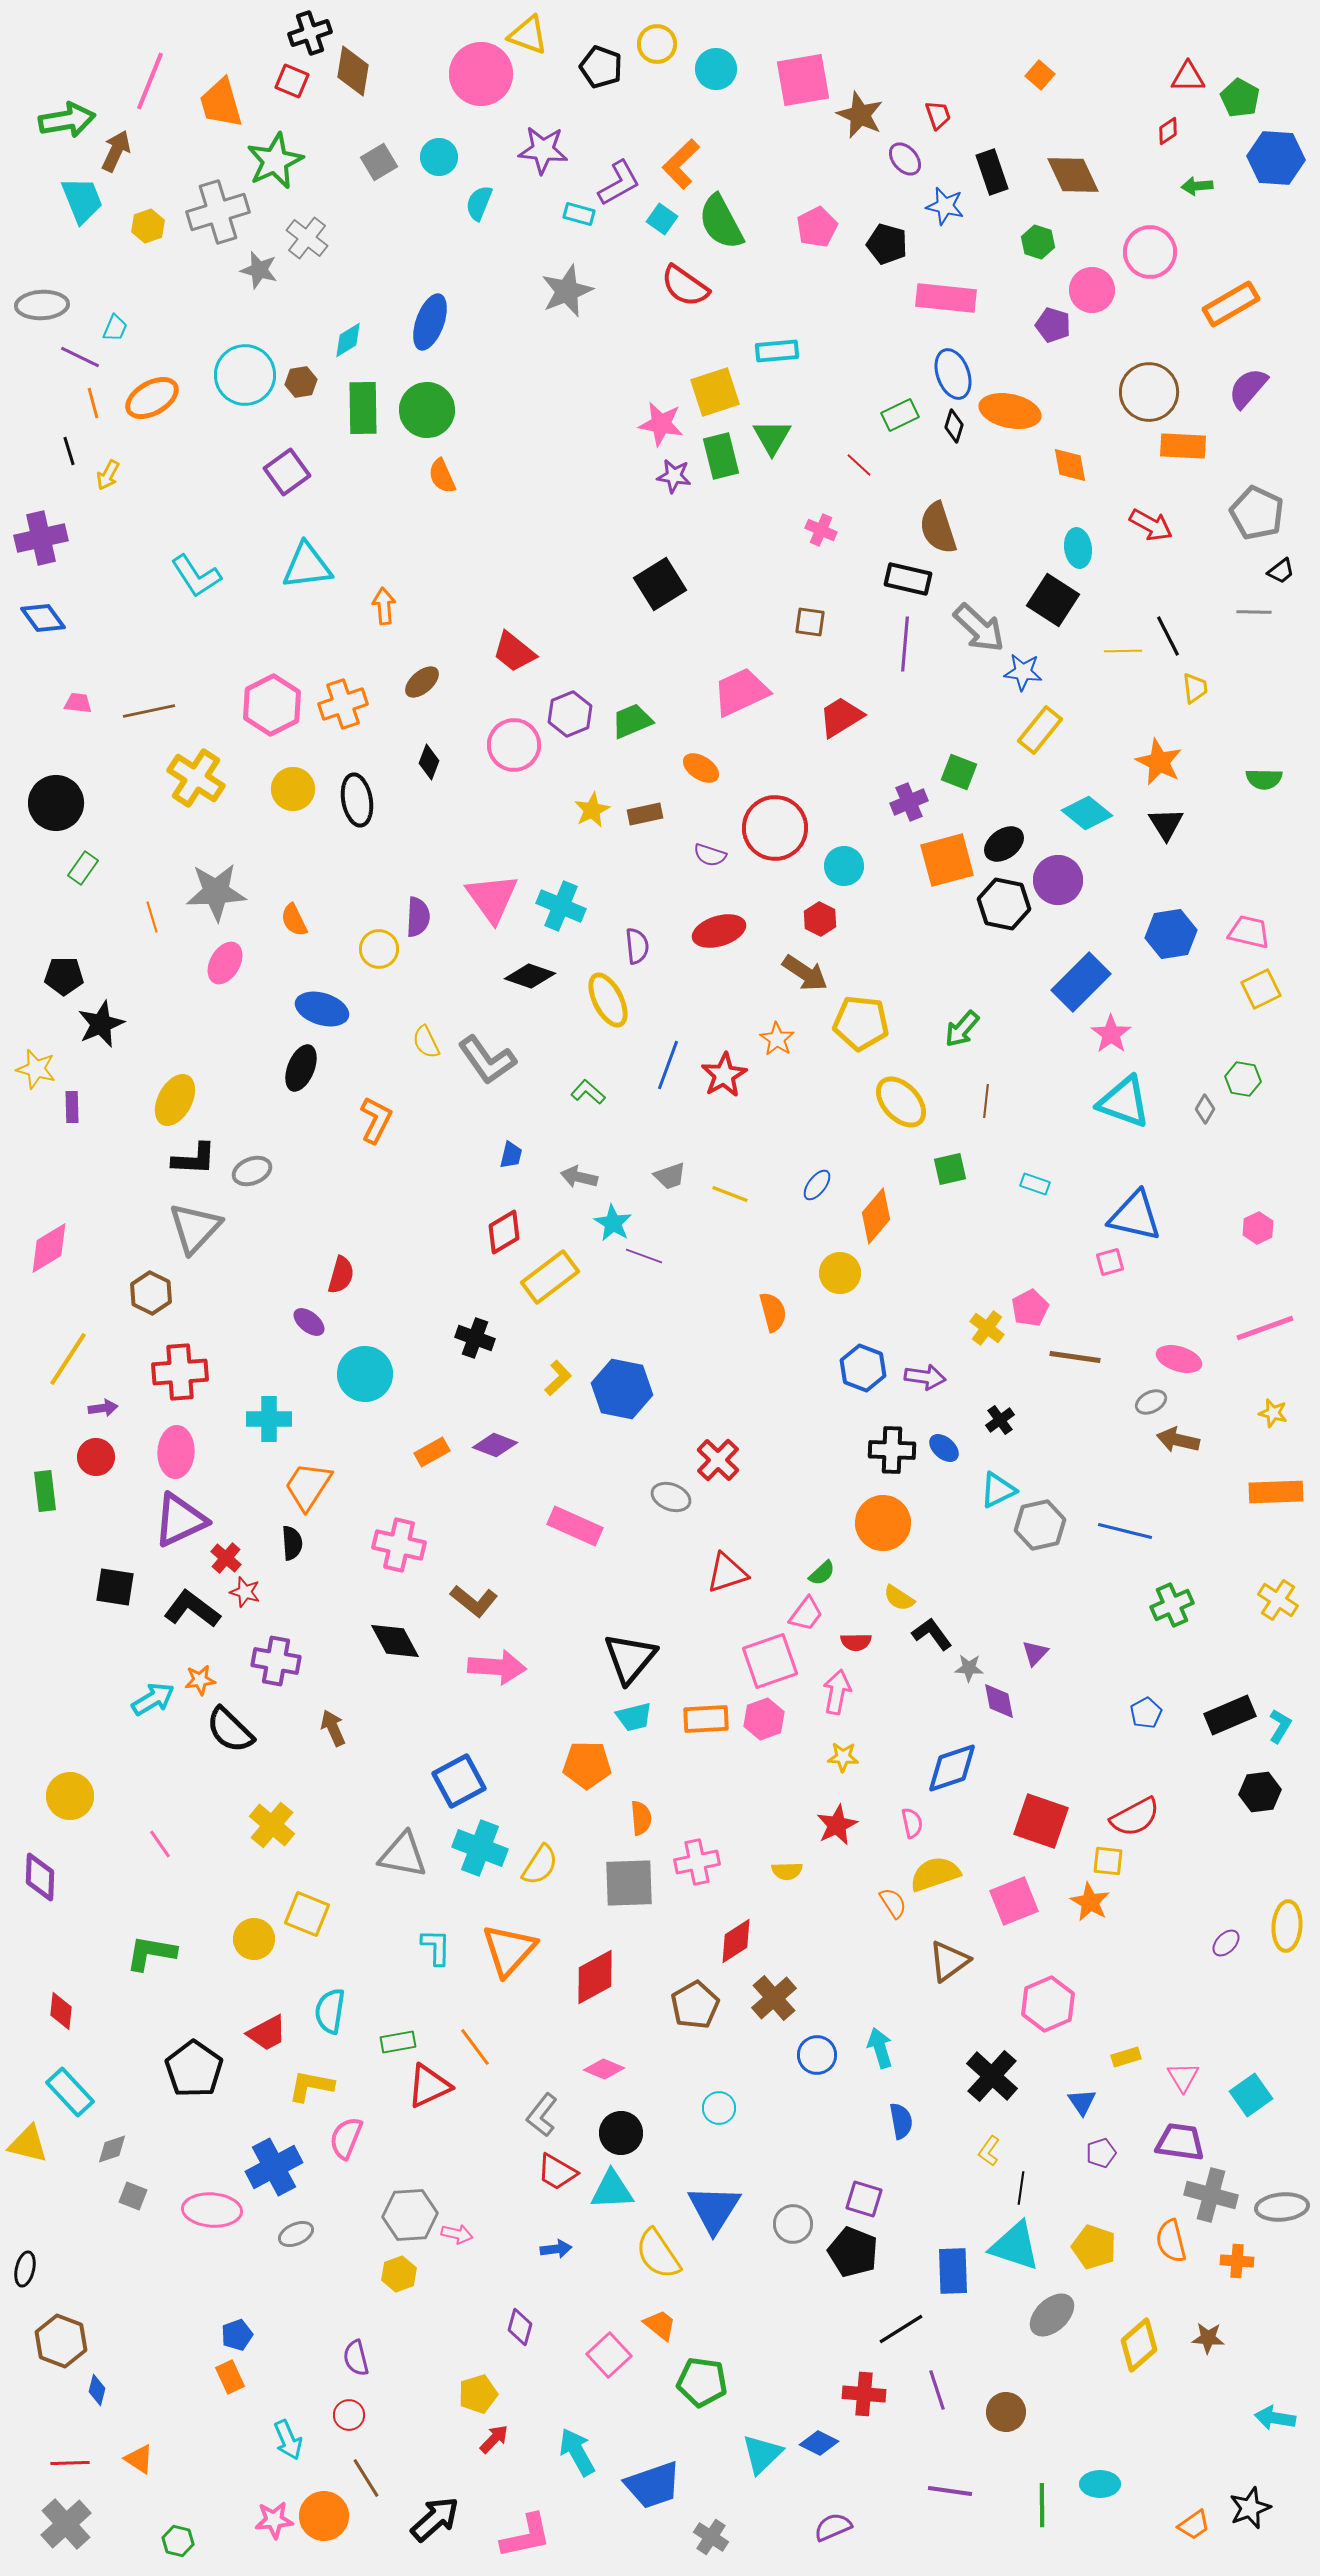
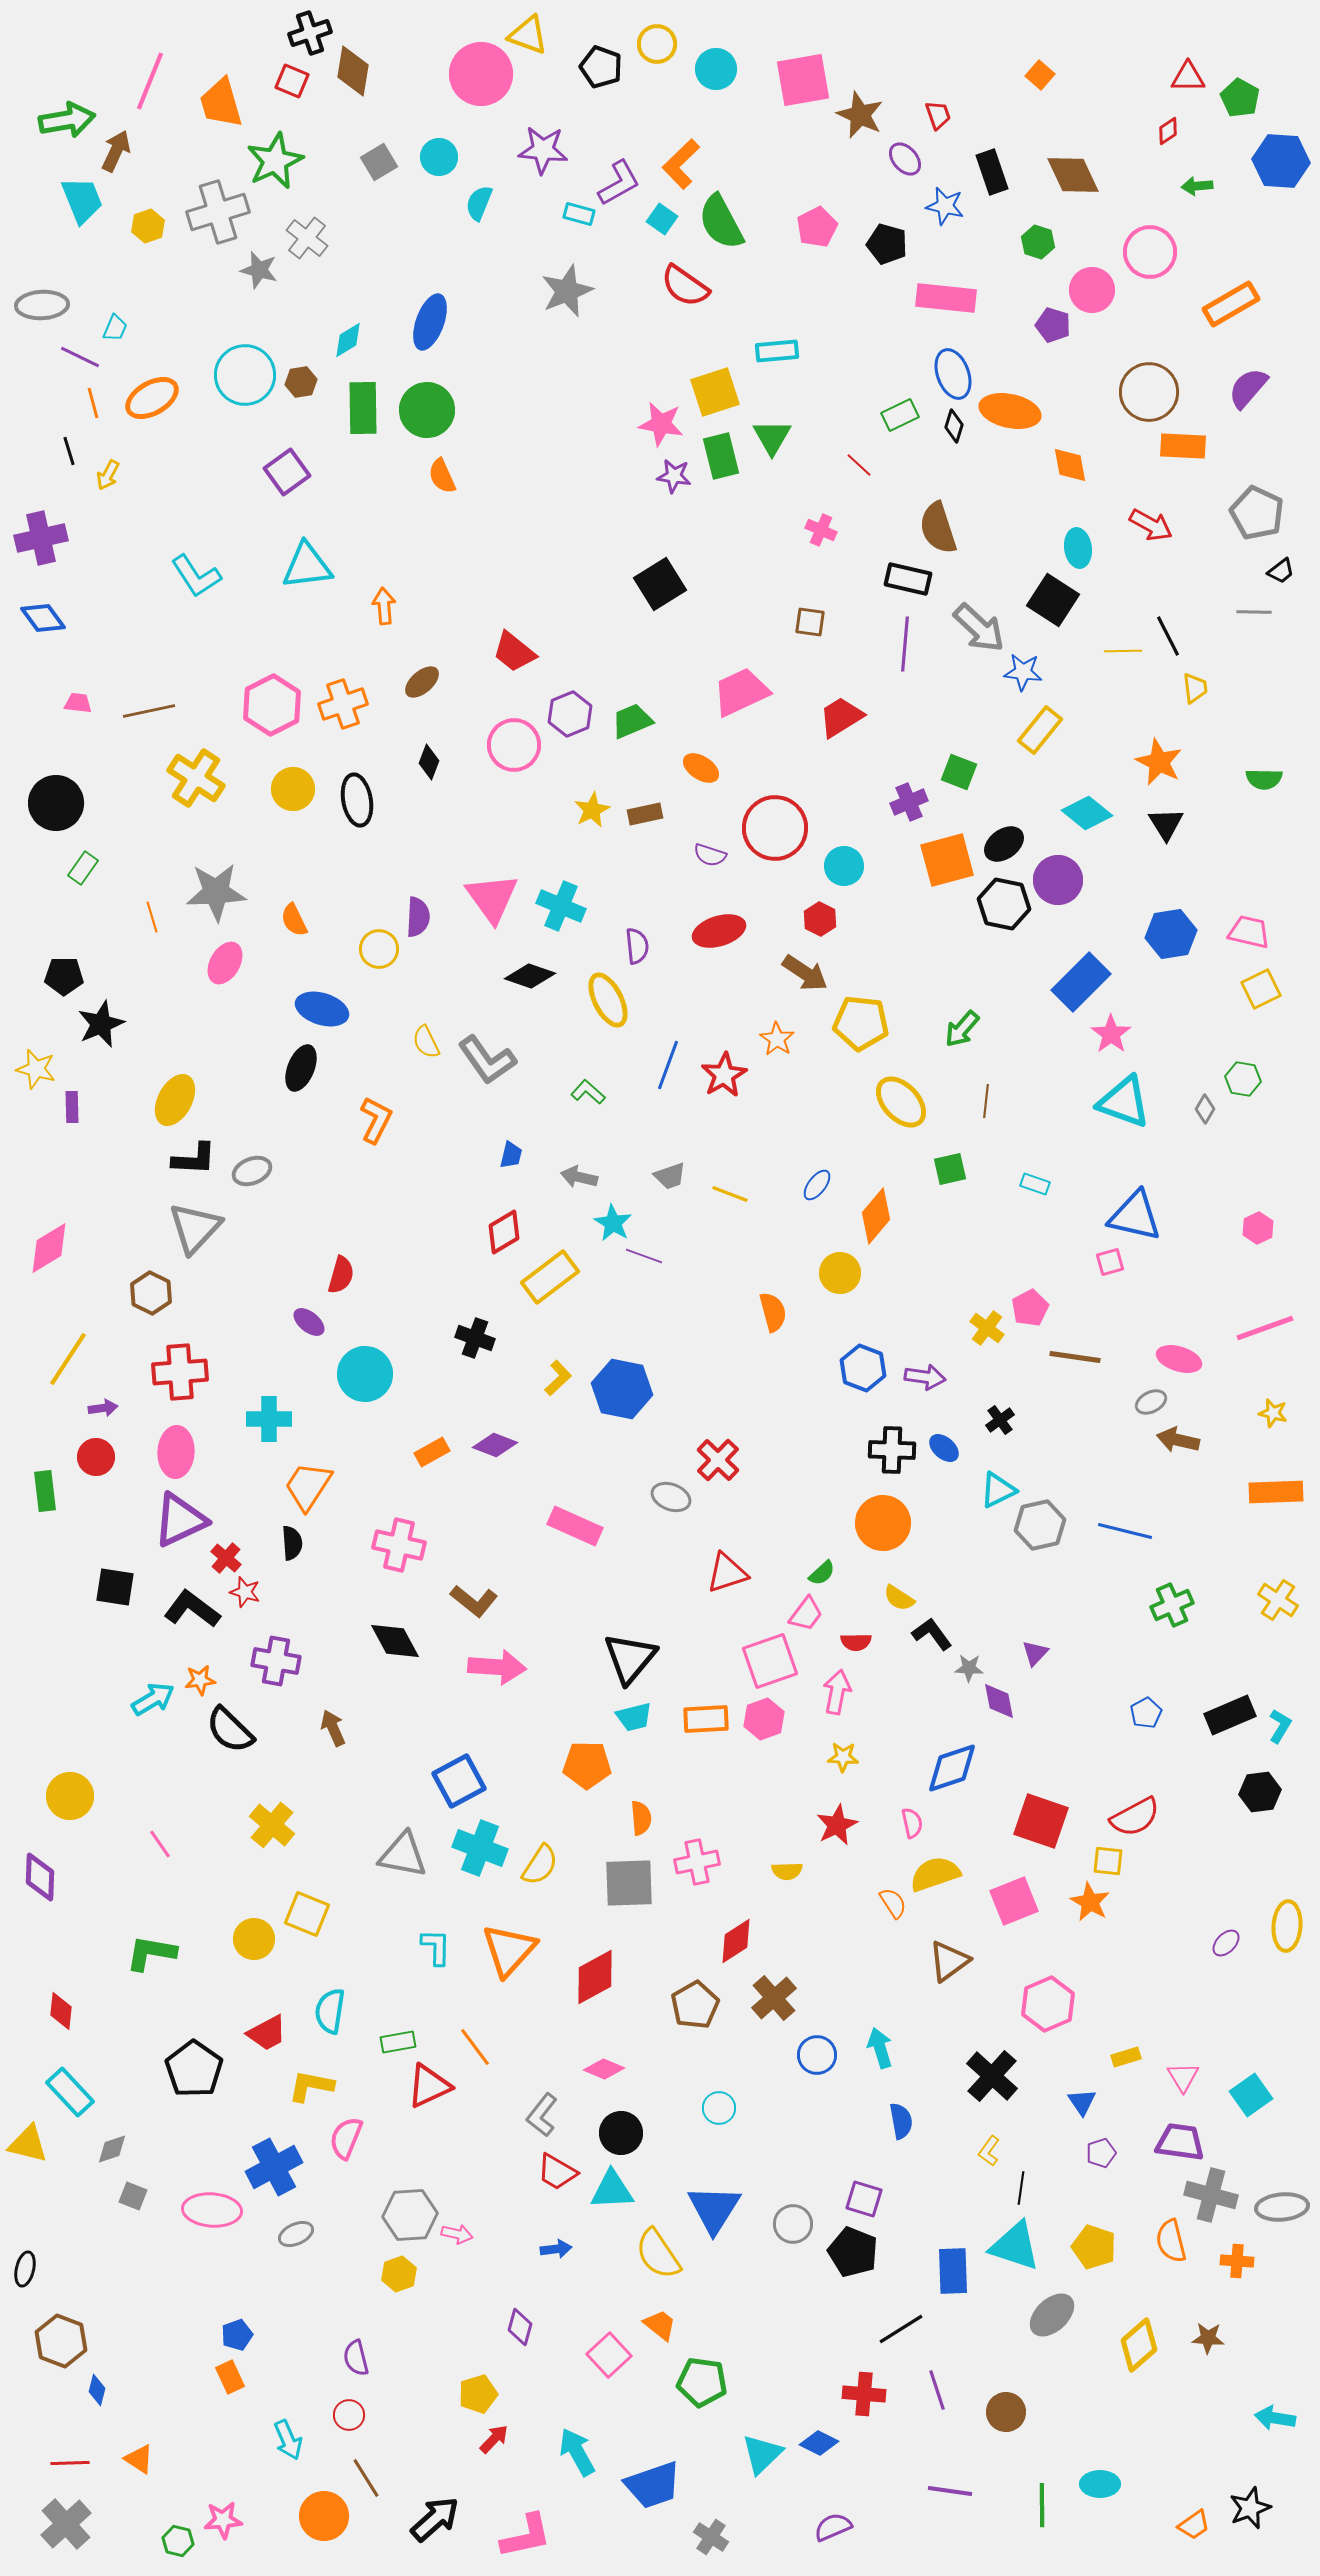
blue hexagon at (1276, 158): moved 5 px right, 3 px down
pink star at (274, 2520): moved 51 px left
